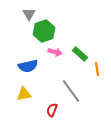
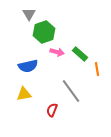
green hexagon: moved 1 px down
pink arrow: moved 2 px right
